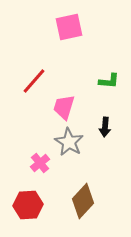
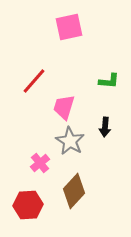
gray star: moved 1 px right, 1 px up
brown diamond: moved 9 px left, 10 px up
